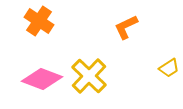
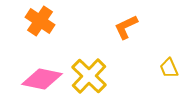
orange cross: moved 1 px right
yellow trapezoid: rotated 100 degrees clockwise
pink diamond: rotated 9 degrees counterclockwise
